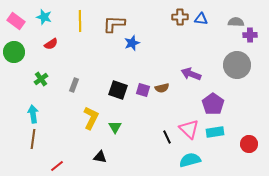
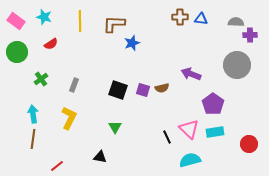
green circle: moved 3 px right
yellow L-shape: moved 22 px left
